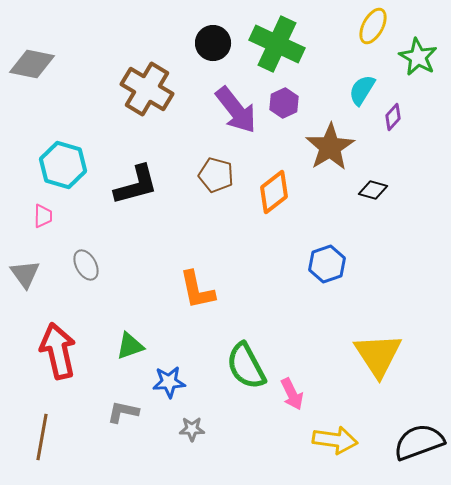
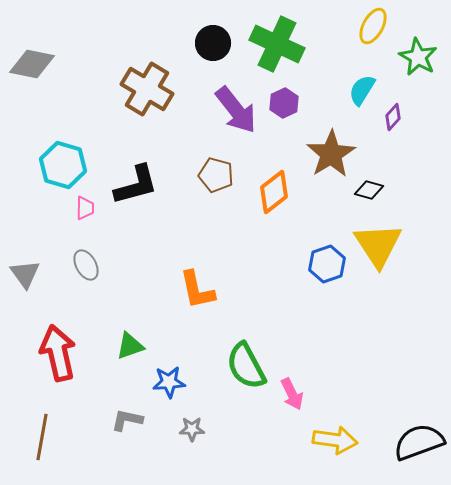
brown star: moved 1 px right, 7 px down
black diamond: moved 4 px left
pink trapezoid: moved 42 px right, 8 px up
red arrow: moved 2 px down
yellow triangle: moved 110 px up
gray L-shape: moved 4 px right, 8 px down
